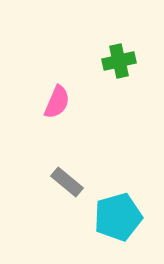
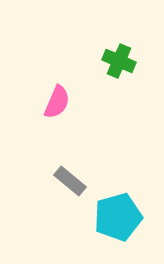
green cross: rotated 36 degrees clockwise
gray rectangle: moved 3 px right, 1 px up
